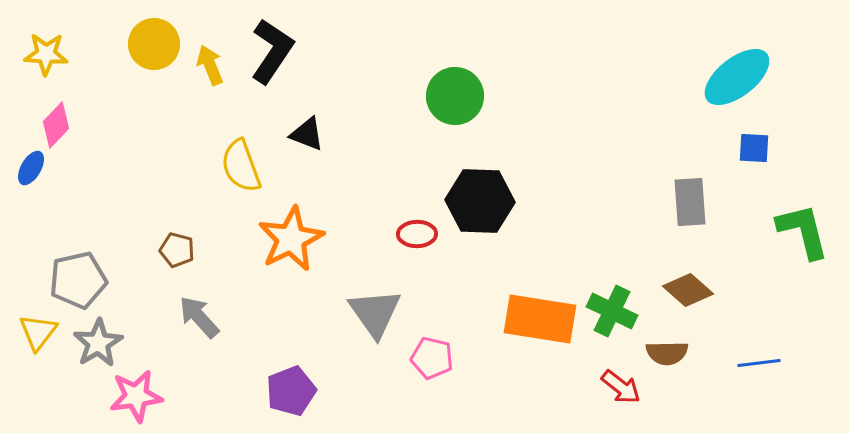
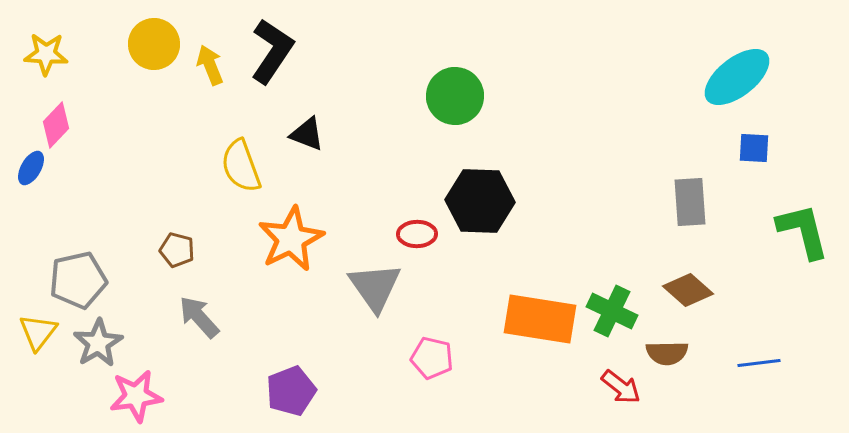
gray triangle: moved 26 px up
